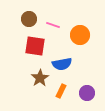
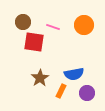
brown circle: moved 6 px left, 3 px down
pink line: moved 2 px down
orange circle: moved 4 px right, 10 px up
red square: moved 1 px left, 4 px up
blue semicircle: moved 12 px right, 10 px down
